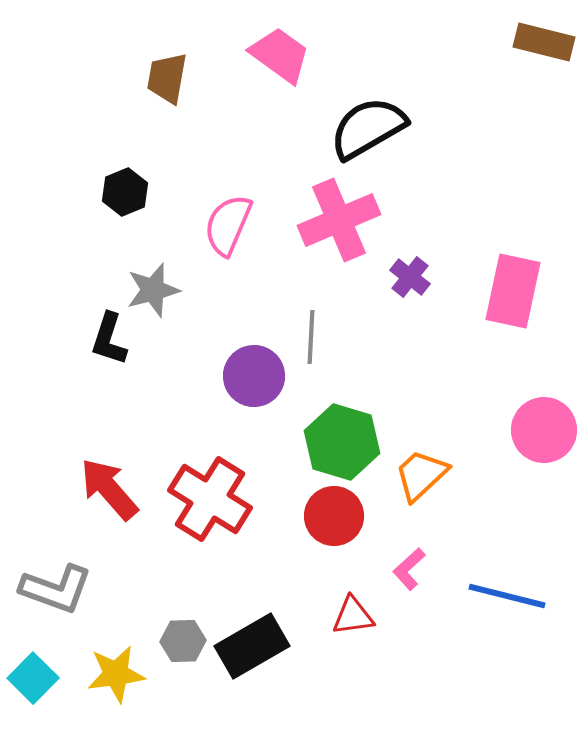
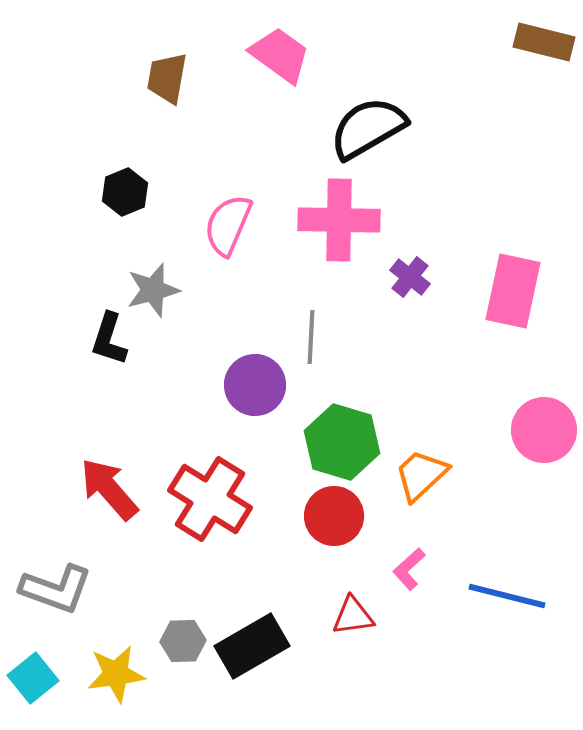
pink cross: rotated 24 degrees clockwise
purple circle: moved 1 px right, 9 px down
cyan square: rotated 6 degrees clockwise
